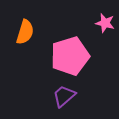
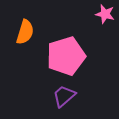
pink star: moved 9 px up
pink pentagon: moved 4 px left
